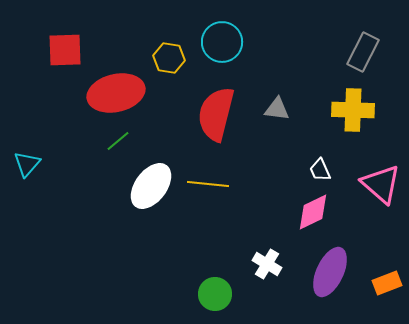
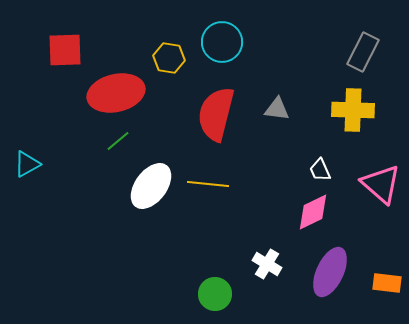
cyan triangle: rotated 20 degrees clockwise
orange rectangle: rotated 28 degrees clockwise
